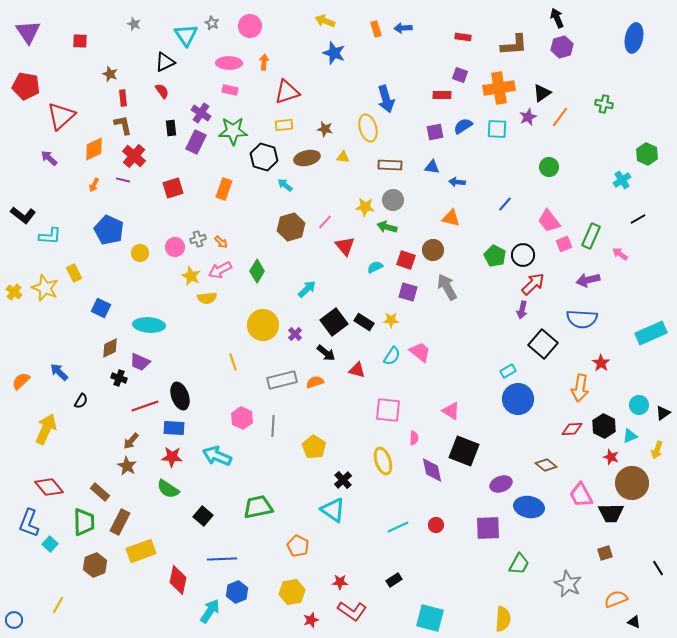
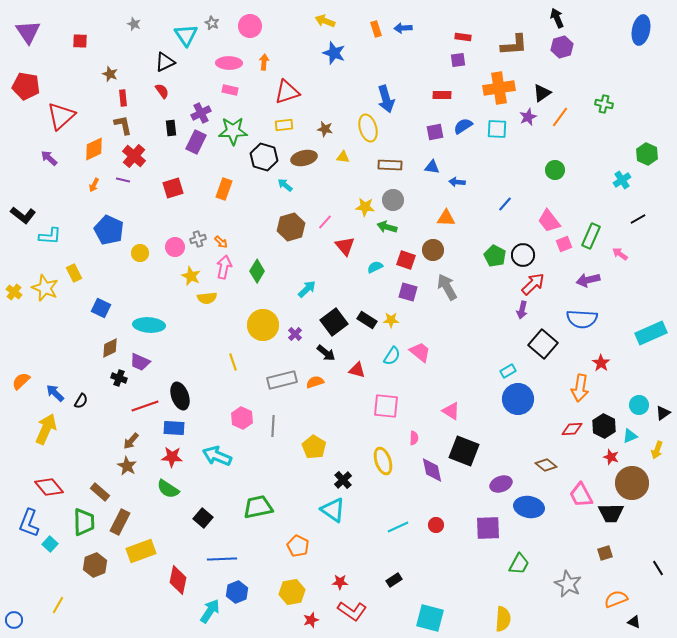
blue ellipse at (634, 38): moved 7 px right, 8 px up
purple square at (460, 75): moved 2 px left, 15 px up; rotated 28 degrees counterclockwise
purple cross at (201, 113): rotated 30 degrees clockwise
brown ellipse at (307, 158): moved 3 px left
green circle at (549, 167): moved 6 px right, 3 px down
orange triangle at (451, 218): moved 5 px left; rotated 12 degrees counterclockwise
pink arrow at (220, 270): moved 4 px right, 3 px up; rotated 130 degrees clockwise
black rectangle at (364, 322): moved 3 px right, 2 px up
blue arrow at (59, 372): moved 4 px left, 21 px down
pink square at (388, 410): moved 2 px left, 4 px up
black square at (203, 516): moved 2 px down
